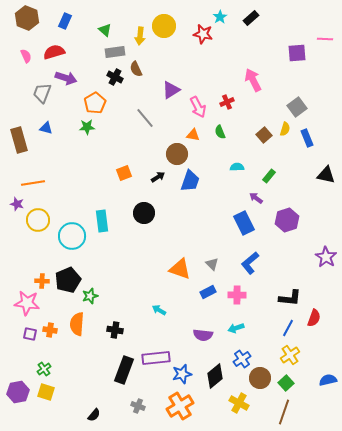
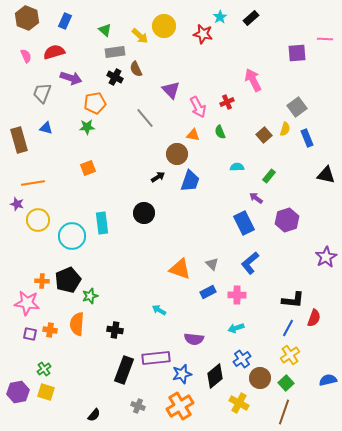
yellow arrow at (140, 36): rotated 54 degrees counterclockwise
purple arrow at (66, 78): moved 5 px right
purple triangle at (171, 90): rotated 42 degrees counterclockwise
orange pentagon at (95, 103): rotated 20 degrees clockwise
orange square at (124, 173): moved 36 px left, 5 px up
cyan rectangle at (102, 221): moved 2 px down
purple star at (326, 257): rotated 10 degrees clockwise
black L-shape at (290, 298): moved 3 px right, 2 px down
purple semicircle at (203, 335): moved 9 px left, 4 px down
